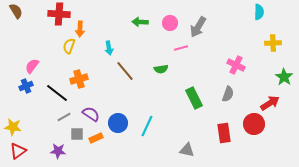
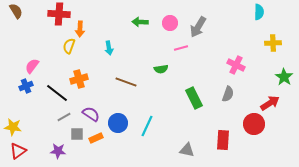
brown line: moved 1 px right, 11 px down; rotated 30 degrees counterclockwise
red rectangle: moved 1 px left, 7 px down; rotated 12 degrees clockwise
